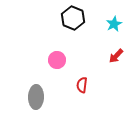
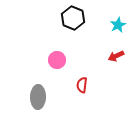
cyan star: moved 4 px right, 1 px down
red arrow: rotated 21 degrees clockwise
gray ellipse: moved 2 px right
